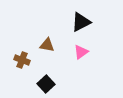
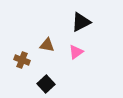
pink triangle: moved 5 px left
